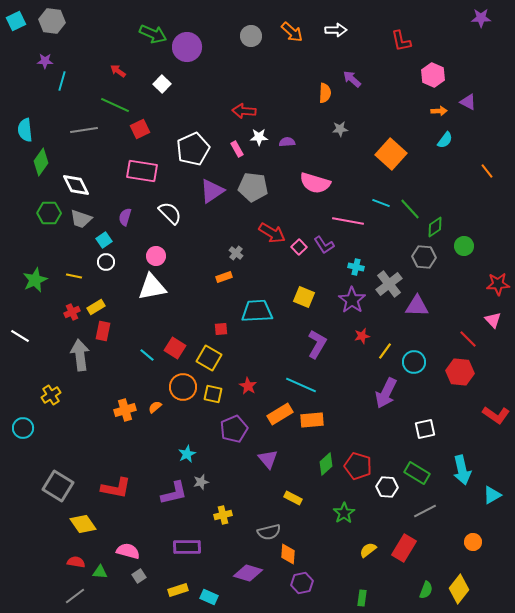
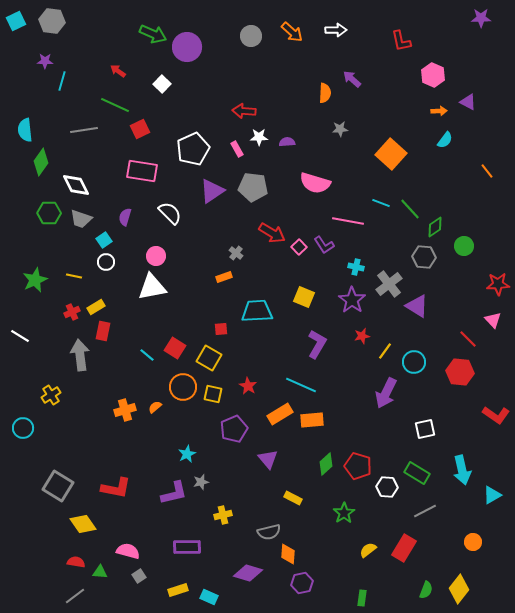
purple triangle at (417, 306): rotated 30 degrees clockwise
